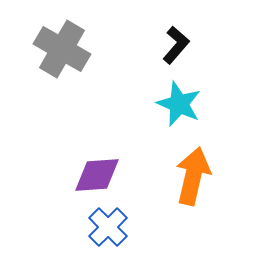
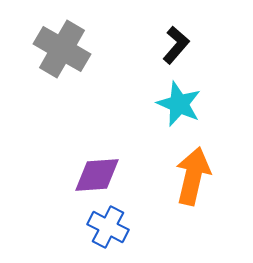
blue cross: rotated 18 degrees counterclockwise
